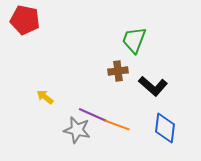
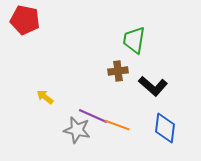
green trapezoid: rotated 12 degrees counterclockwise
purple line: moved 1 px down
